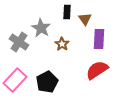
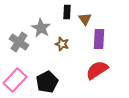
brown star: rotated 16 degrees counterclockwise
